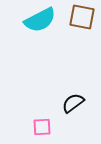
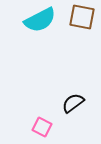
pink square: rotated 30 degrees clockwise
